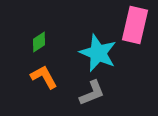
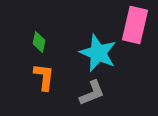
green diamond: rotated 45 degrees counterclockwise
orange L-shape: rotated 36 degrees clockwise
